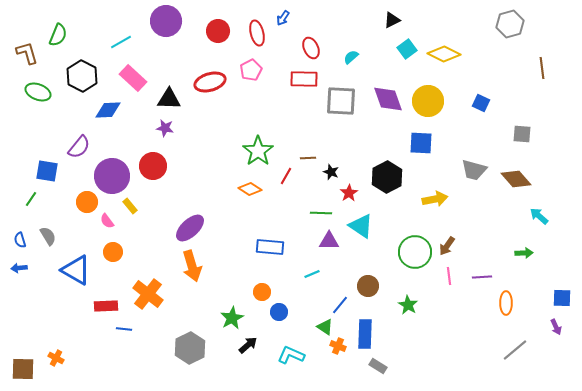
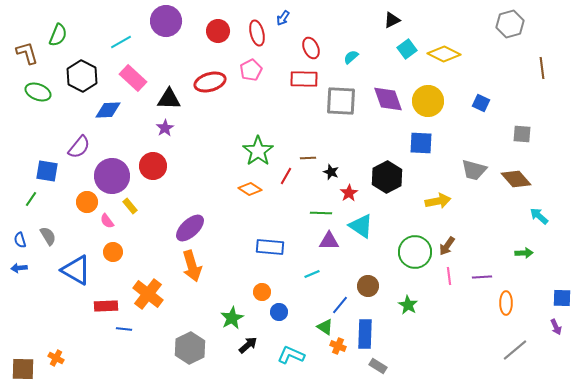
purple star at (165, 128): rotated 30 degrees clockwise
yellow arrow at (435, 199): moved 3 px right, 2 px down
